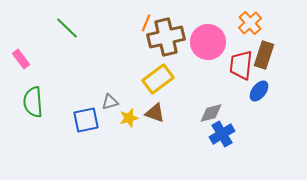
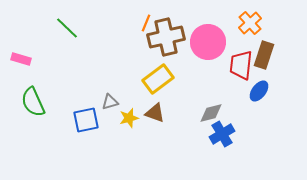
pink rectangle: rotated 36 degrees counterclockwise
green semicircle: rotated 20 degrees counterclockwise
